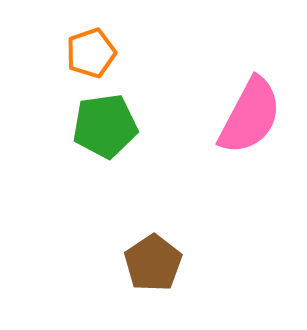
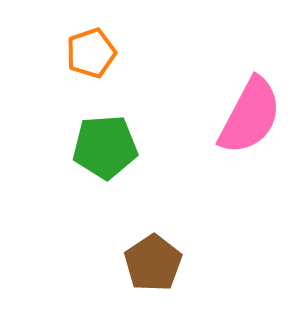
green pentagon: moved 21 px down; rotated 4 degrees clockwise
